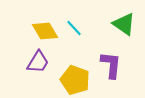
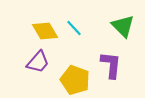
green triangle: moved 1 px left, 2 px down; rotated 10 degrees clockwise
purple trapezoid: rotated 10 degrees clockwise
